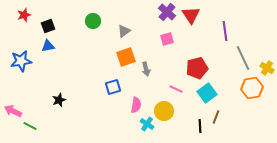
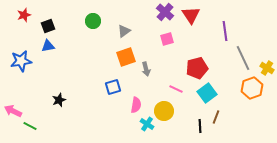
purple cross: moved 2 px left
orange hexagon: rotated 10 degrees counterclockwise
